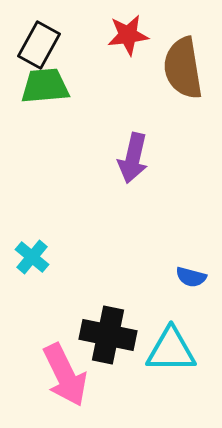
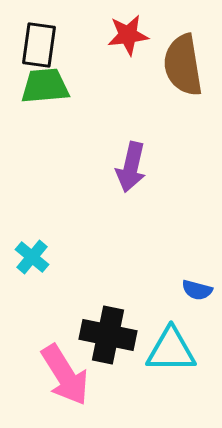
black rectangle: rotated 21 degrees counterclockwise
brown semicircle: moved 3 px up
purple arrow: moved 2 px left, 9 px down
blue semicircle: moved 6 px right, 13 px down
pink arrow: rotated 6 degrees counterclockwise
